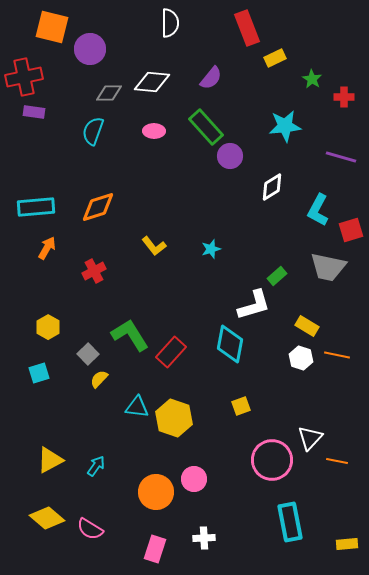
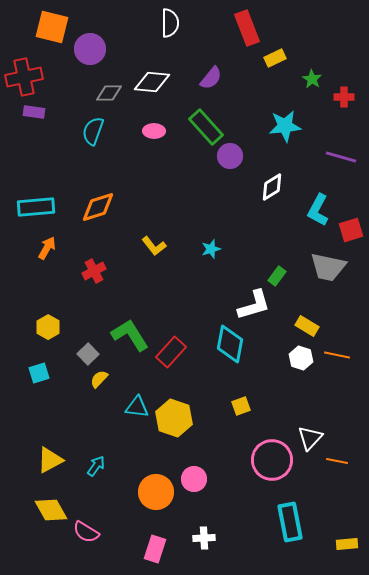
green rectangle at (277, 276): rotated 12 degrees counterclockwise
yellow diamond at (47, 518): moved 4 px right, 8 px up; rotated 20 degrees clockwise
pink semicircle at (90, 529): moved 4 px left, 3 px down
